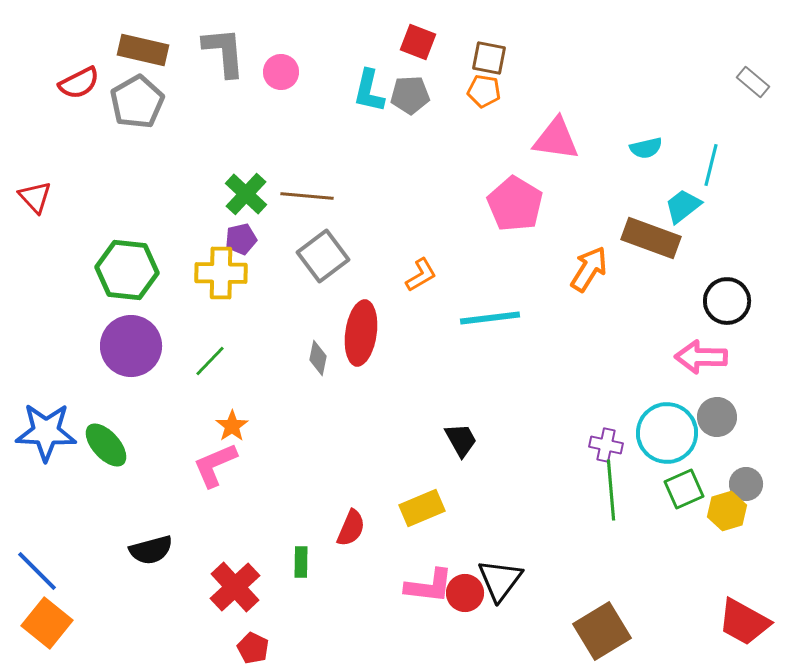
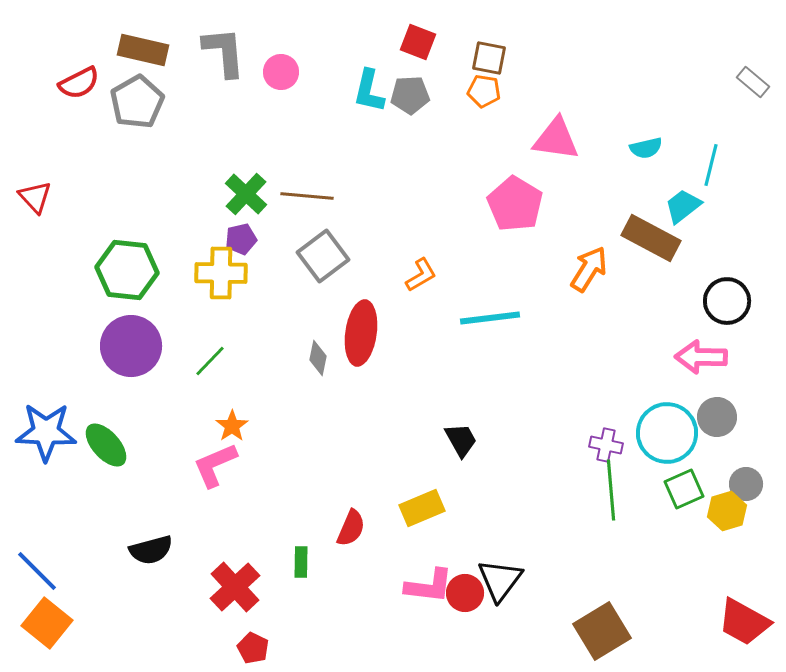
brown rectangle at (651, 238): rotated 8 degrees clockwise
